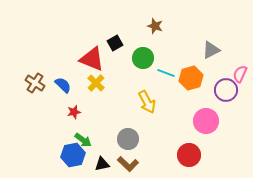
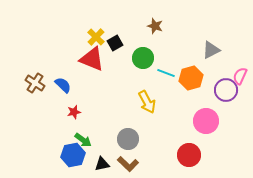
pink semicircle: moved 2 px down
yellow cross: moved 46 px up
